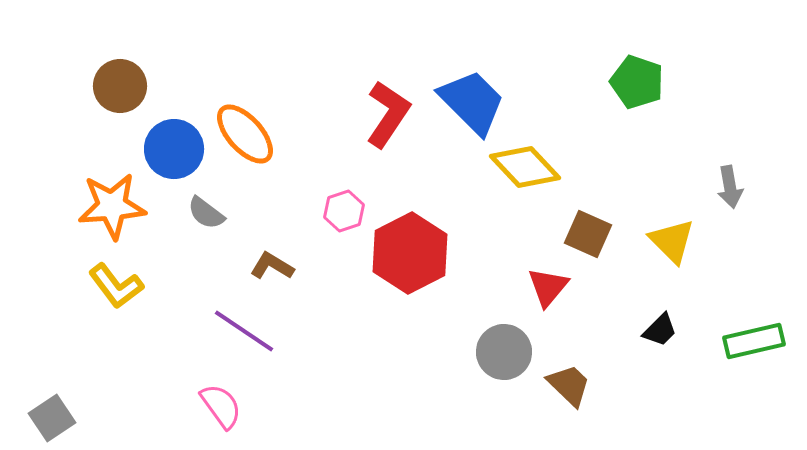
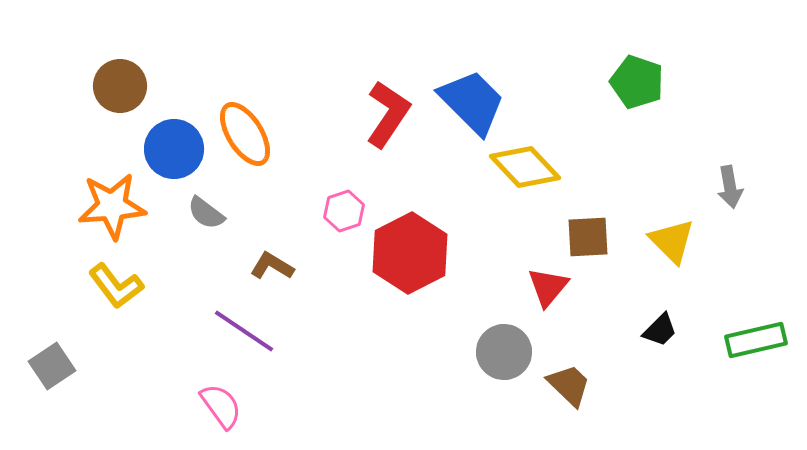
orange ellipse: rotated 10 degrees clockwise
brown square: moved 3 px down; rotated 27 degrees counterclockwise
green rectangle: moved 2 px right, 1 px up
gray square: moved 52 px up
